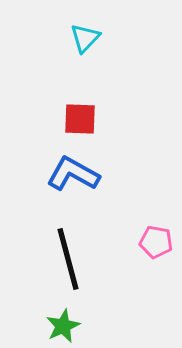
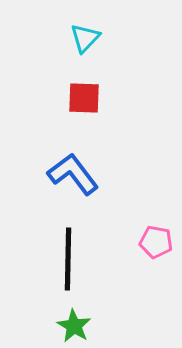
red square: moved 4 px right, 21 px up
blue L-shape: rotated 24 degrees clockwise
black line: rotated 16 degrees clockwise
green star: moved 11 px right; rotated 16 degrees counterclockwise
